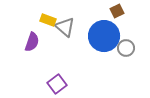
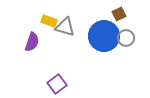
brown square: moved 2 px right, 3 px down
yellow rectangle: moved 1 px right, 1 px down
gray triangle: rotated 25 degrees counterclockwise
gray circle: moved 10 px up
